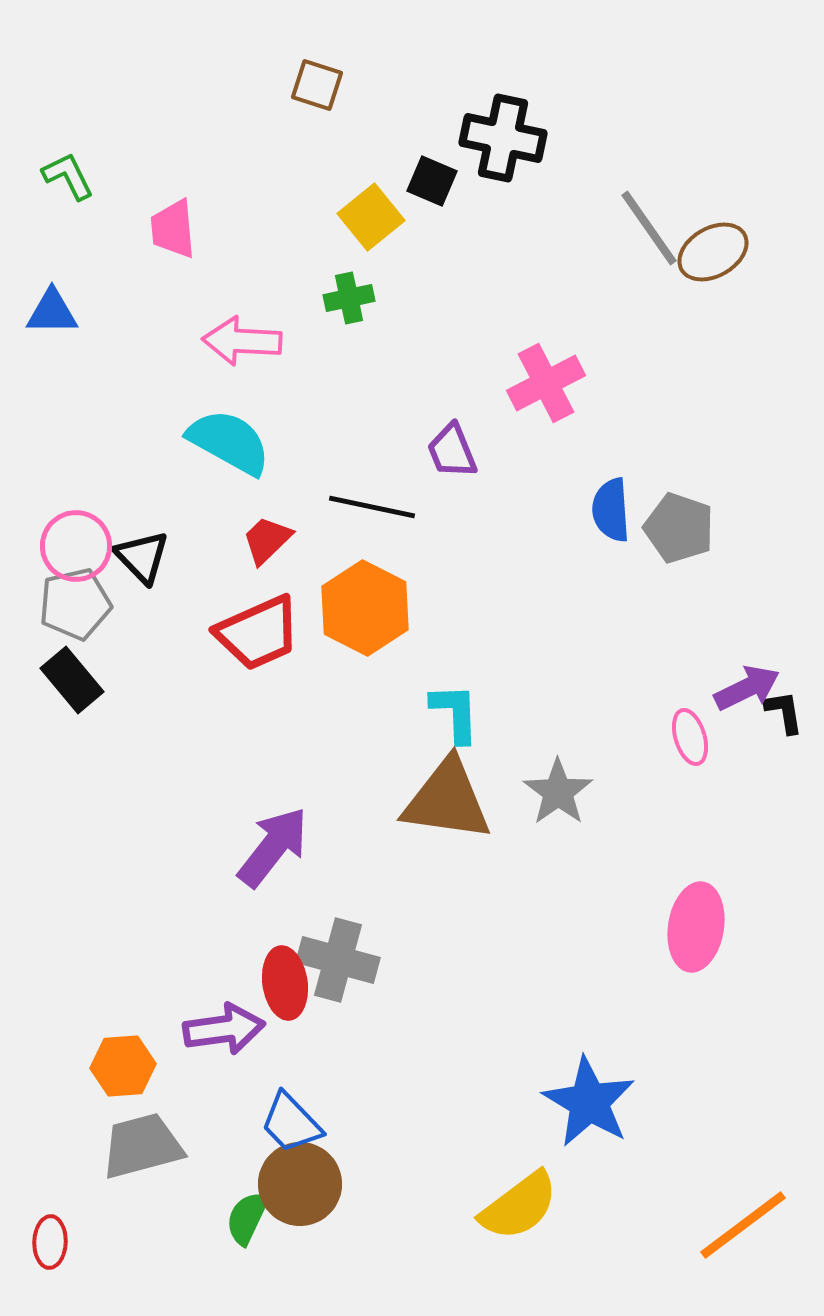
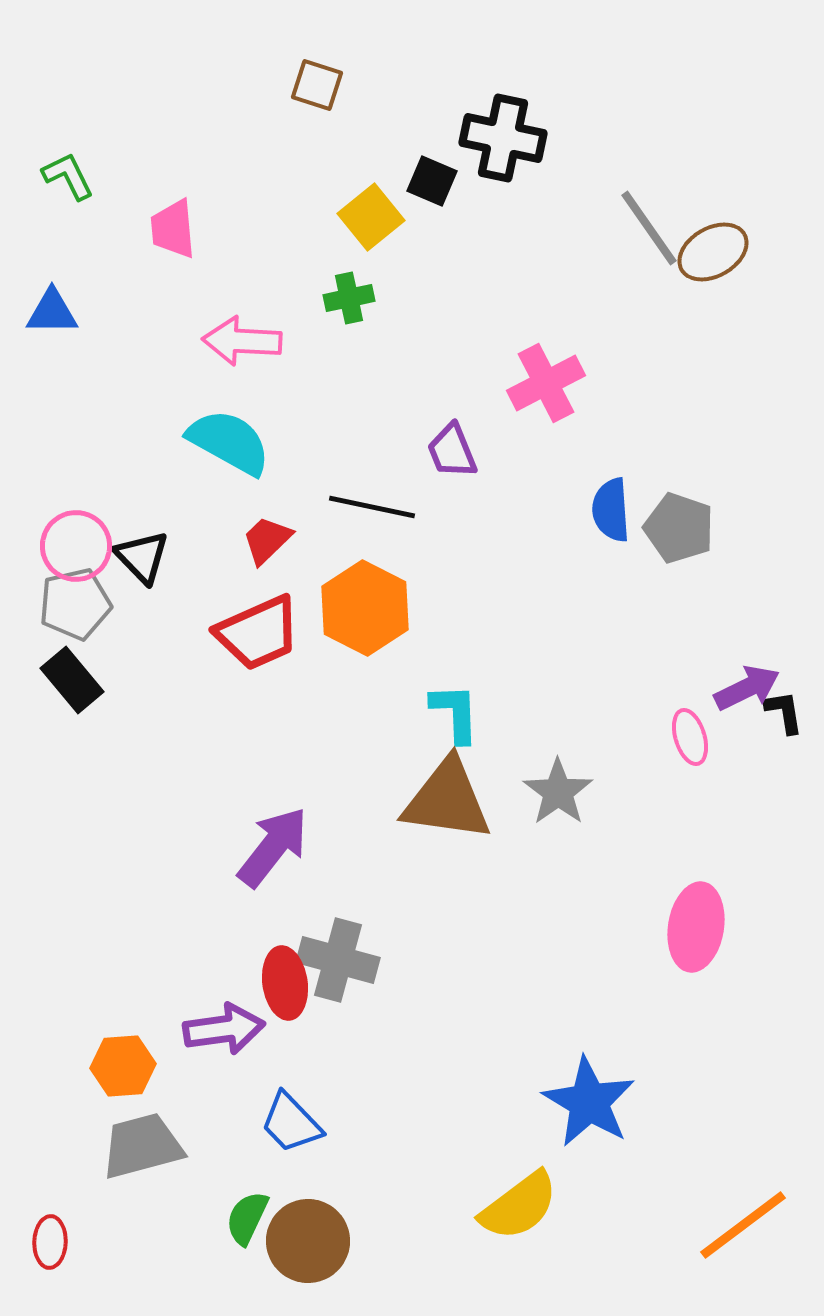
brown circle at (300, 1184): moved 8 px right, 57 px down
